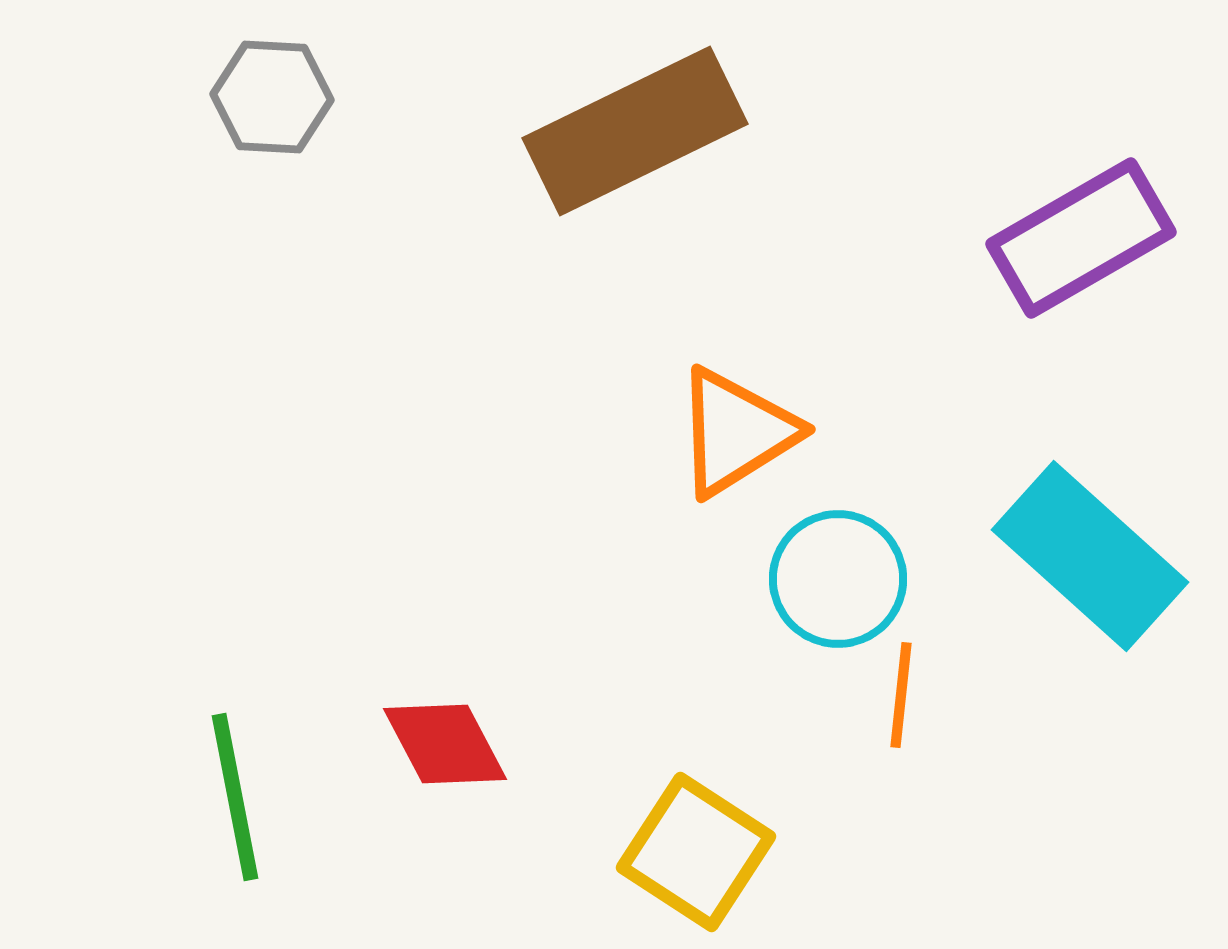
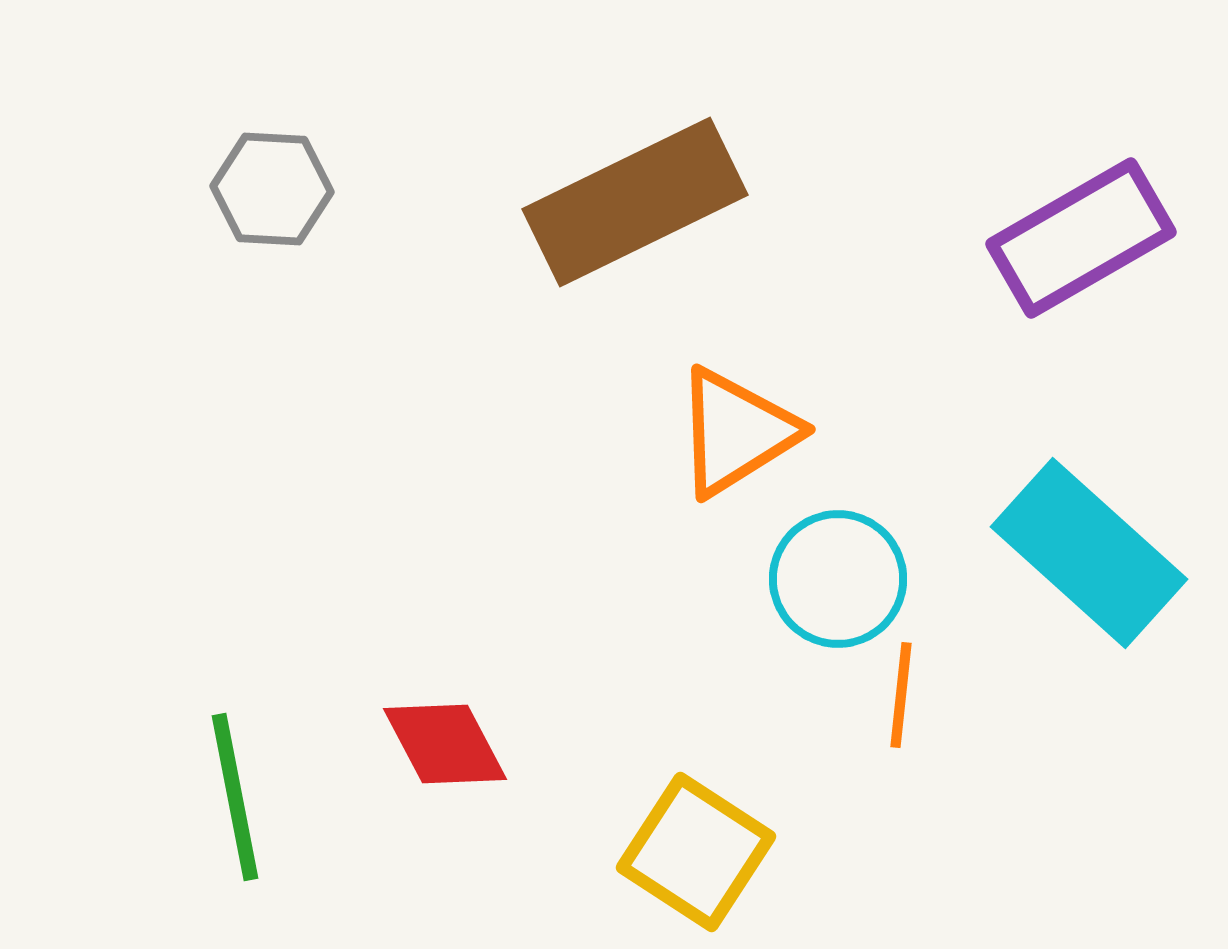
gray hexagon: moved 92 px down
brown rectangle: moved 71 px down
cyan rectangle: moved 1 px left, 3 px up
